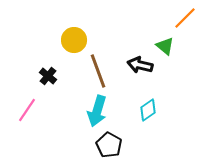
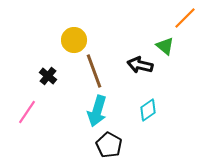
brown line: moved 4 px left
pink line: moved 2 px down
